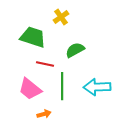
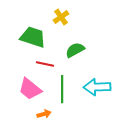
green line: moved 3 px down
